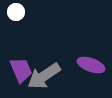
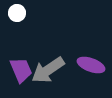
white circle: moved 1 px right, 1 px down
gray arrow: moved 4 px right, 6 px up
